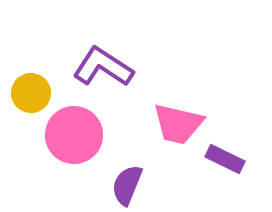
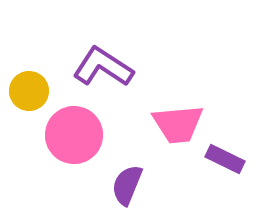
yellow circle: moved 2 px left, 2 px up
pink trapezoid: rotated 18 degrees counterclockwise
